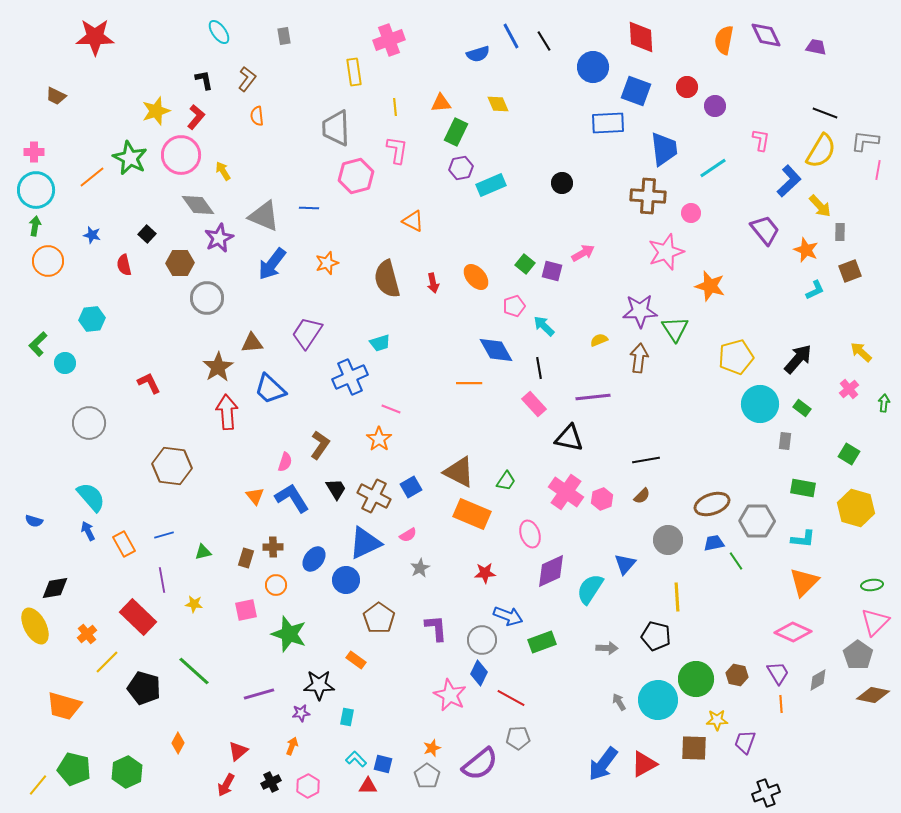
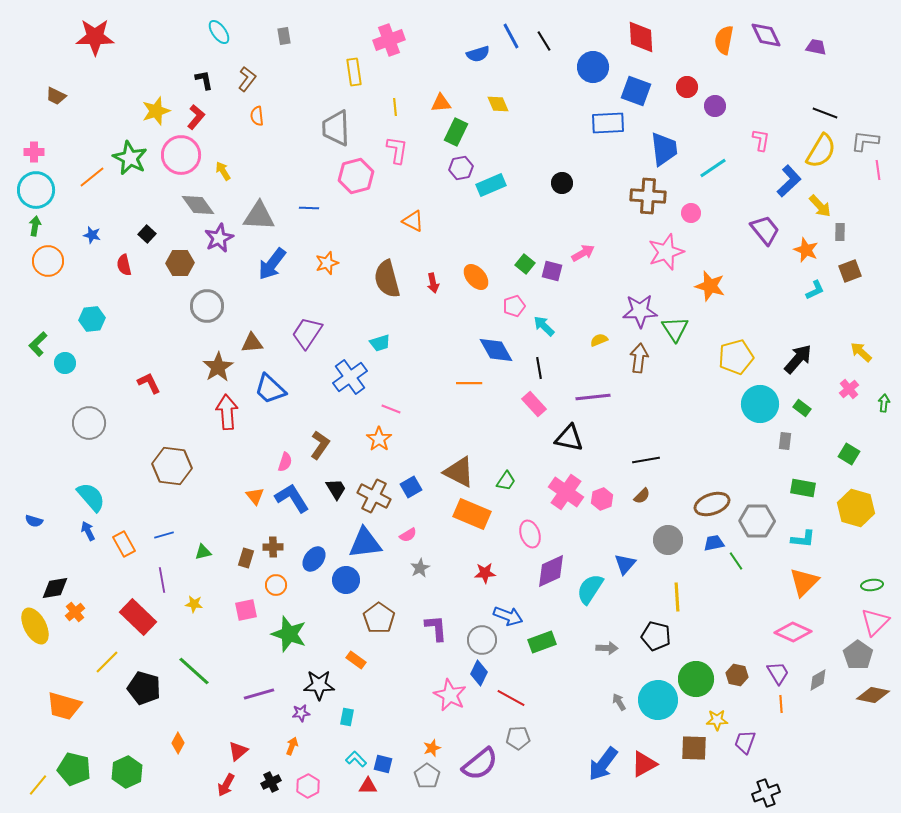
pink line at (878, 170): rotated 18 degrees counterclockwise
gray triangle at (264, 216): moved 5 px left; rotated 20 degrees counterclockwise
gray circle at (207, 298): moved 8 px down
blue cross at (350, 377): rotated 12 degrees counterclockwise
blue triangle at (365, 543): rotated 18 degrees clockwise
orange cross at (87, 634): moved 12 px left, 22 px up
